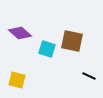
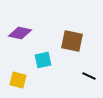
purple diamond: rotated 30 degrees counterclockwise
cyan square: moved 4 px left, 11 px down; rotated 30 degrees counterclockwise
yellow square: moved 1 px right
